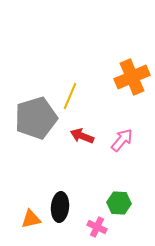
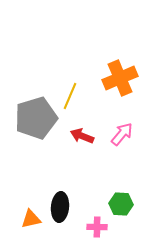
orange cross: moved 12 px left, 1 px down
pink arrow: moved 6 px up
green hexagon: moved 2 px right, 1 px down
pink cross: rotated 24 degrees counterclockwise
